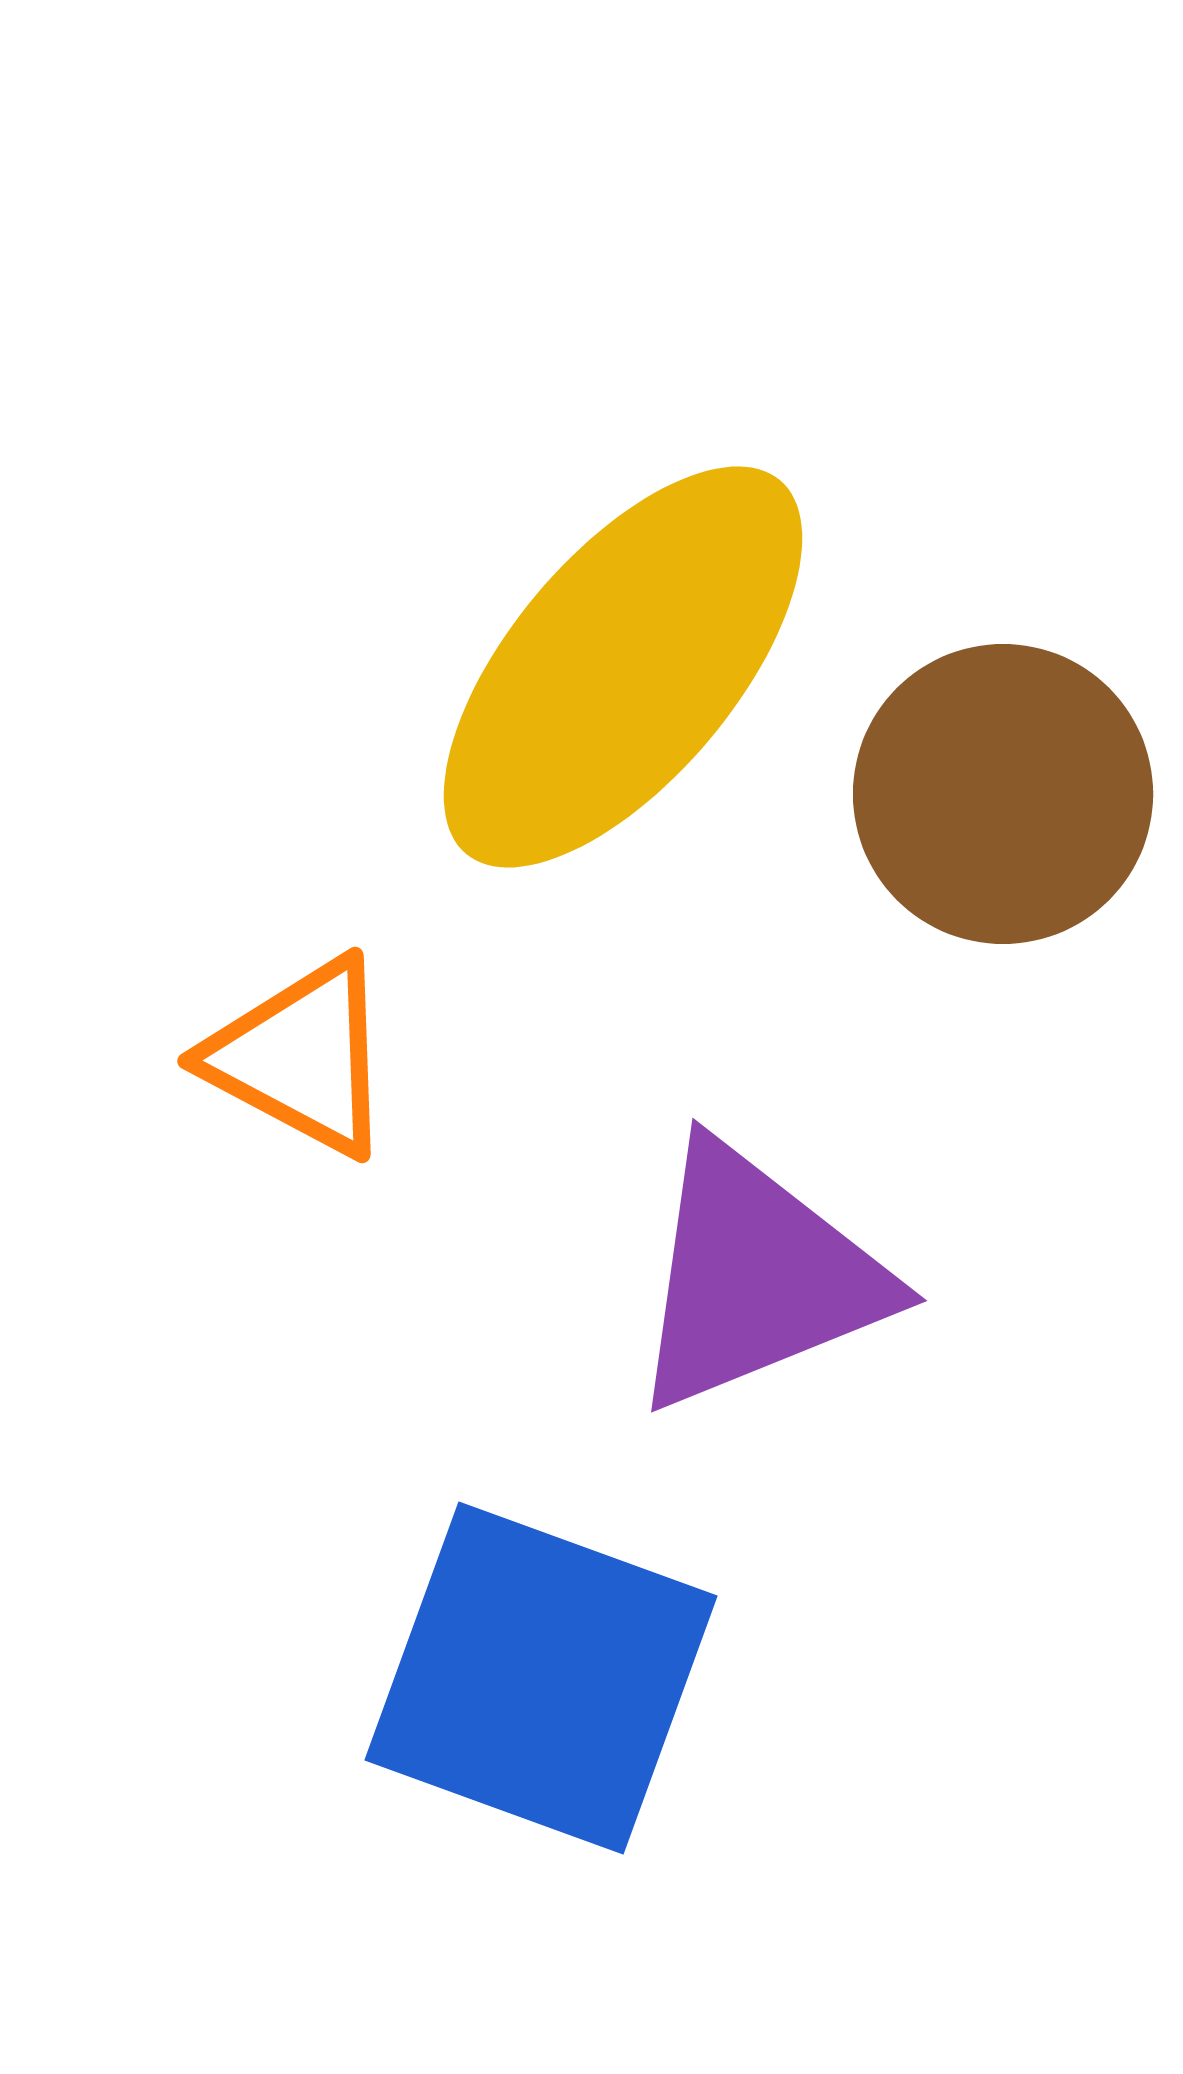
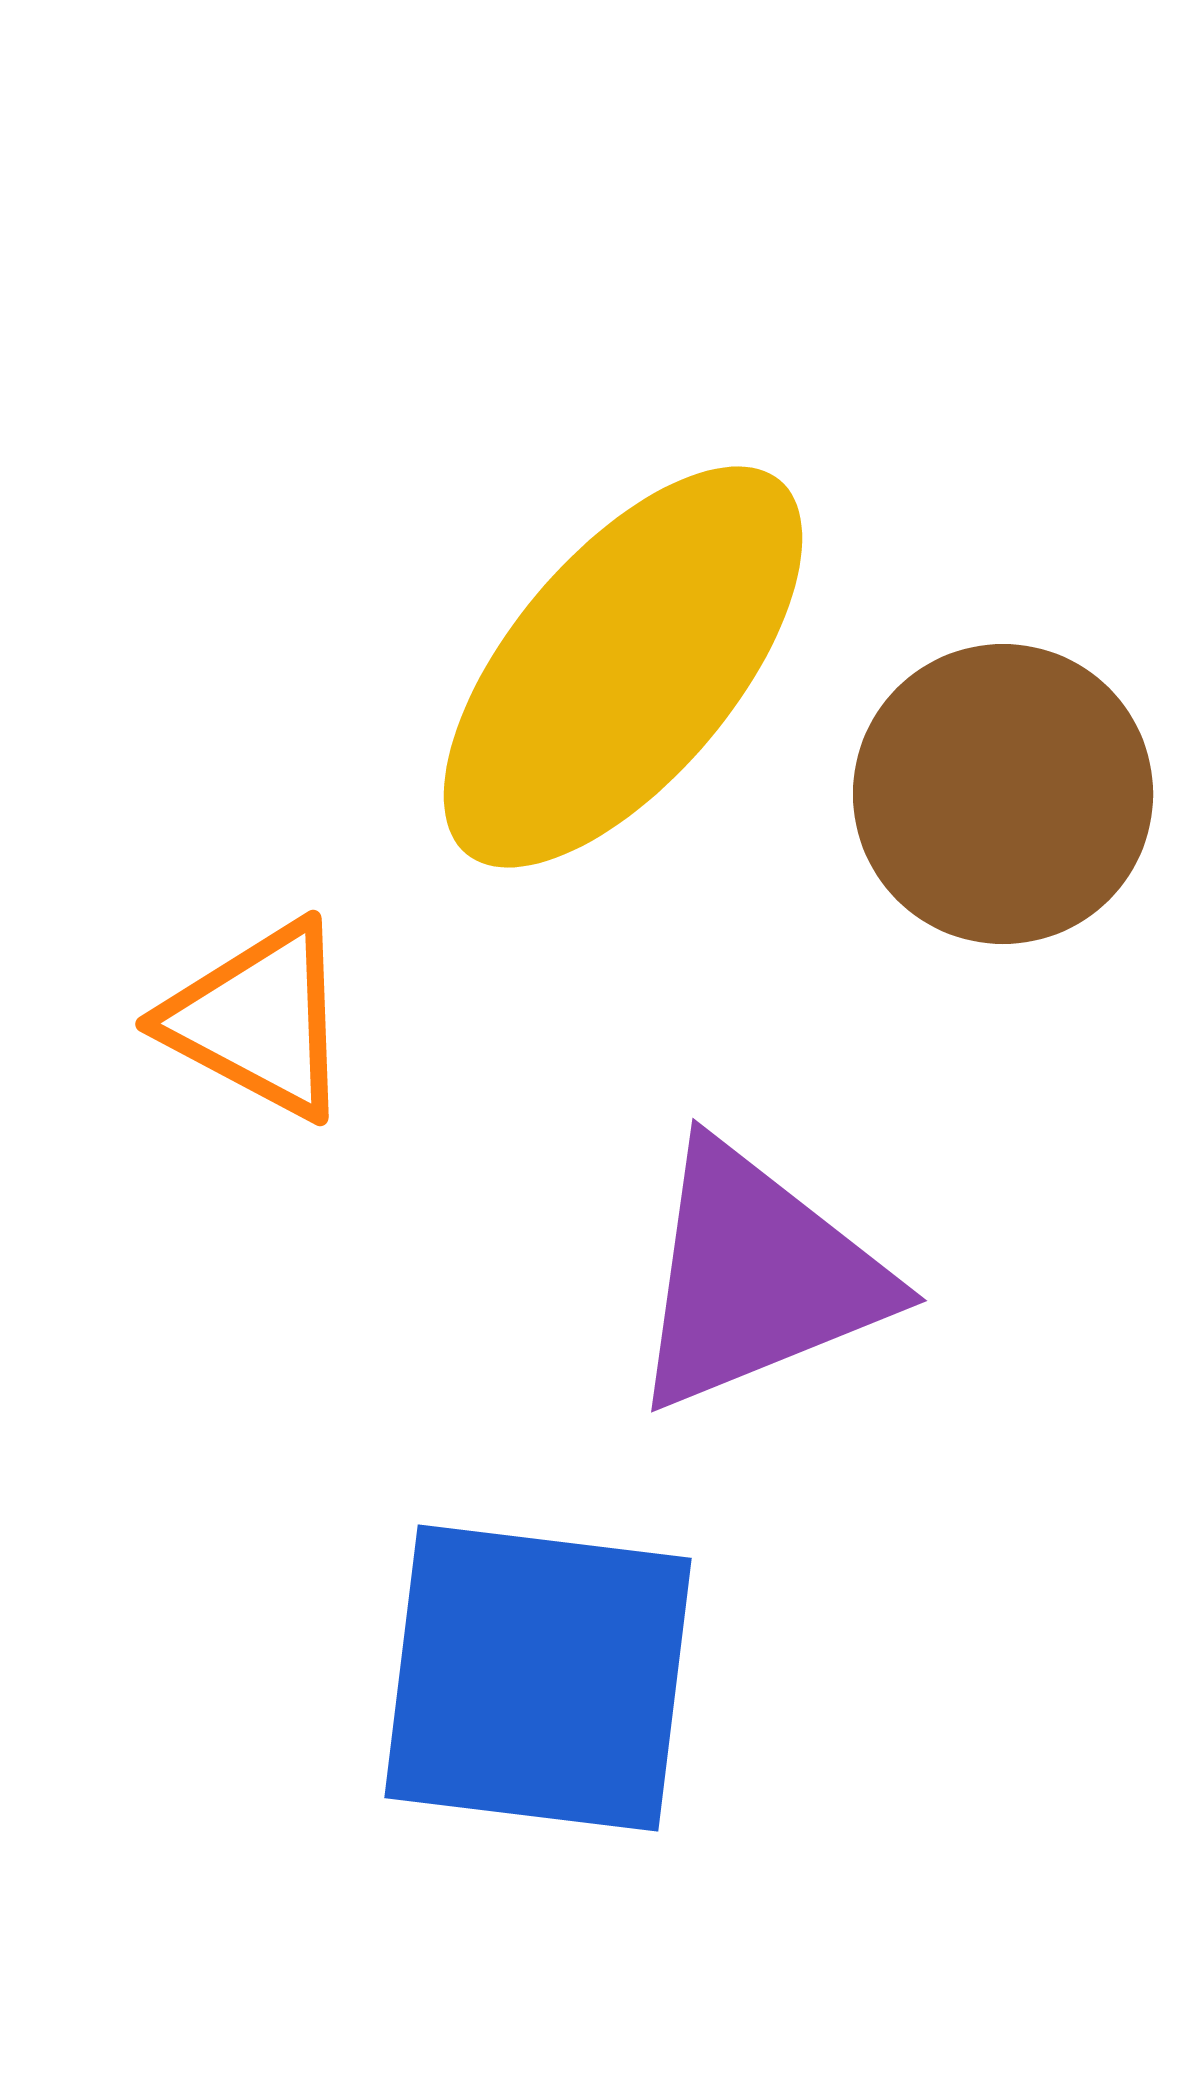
orange triangle: moved 42 px left, 37 px up
blue square: moved 3 px left; rotated 13 degrees counterclockwise
